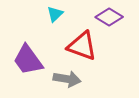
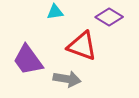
cyan triangle: moved 2 px up; rotated 36 degrees clockwise
